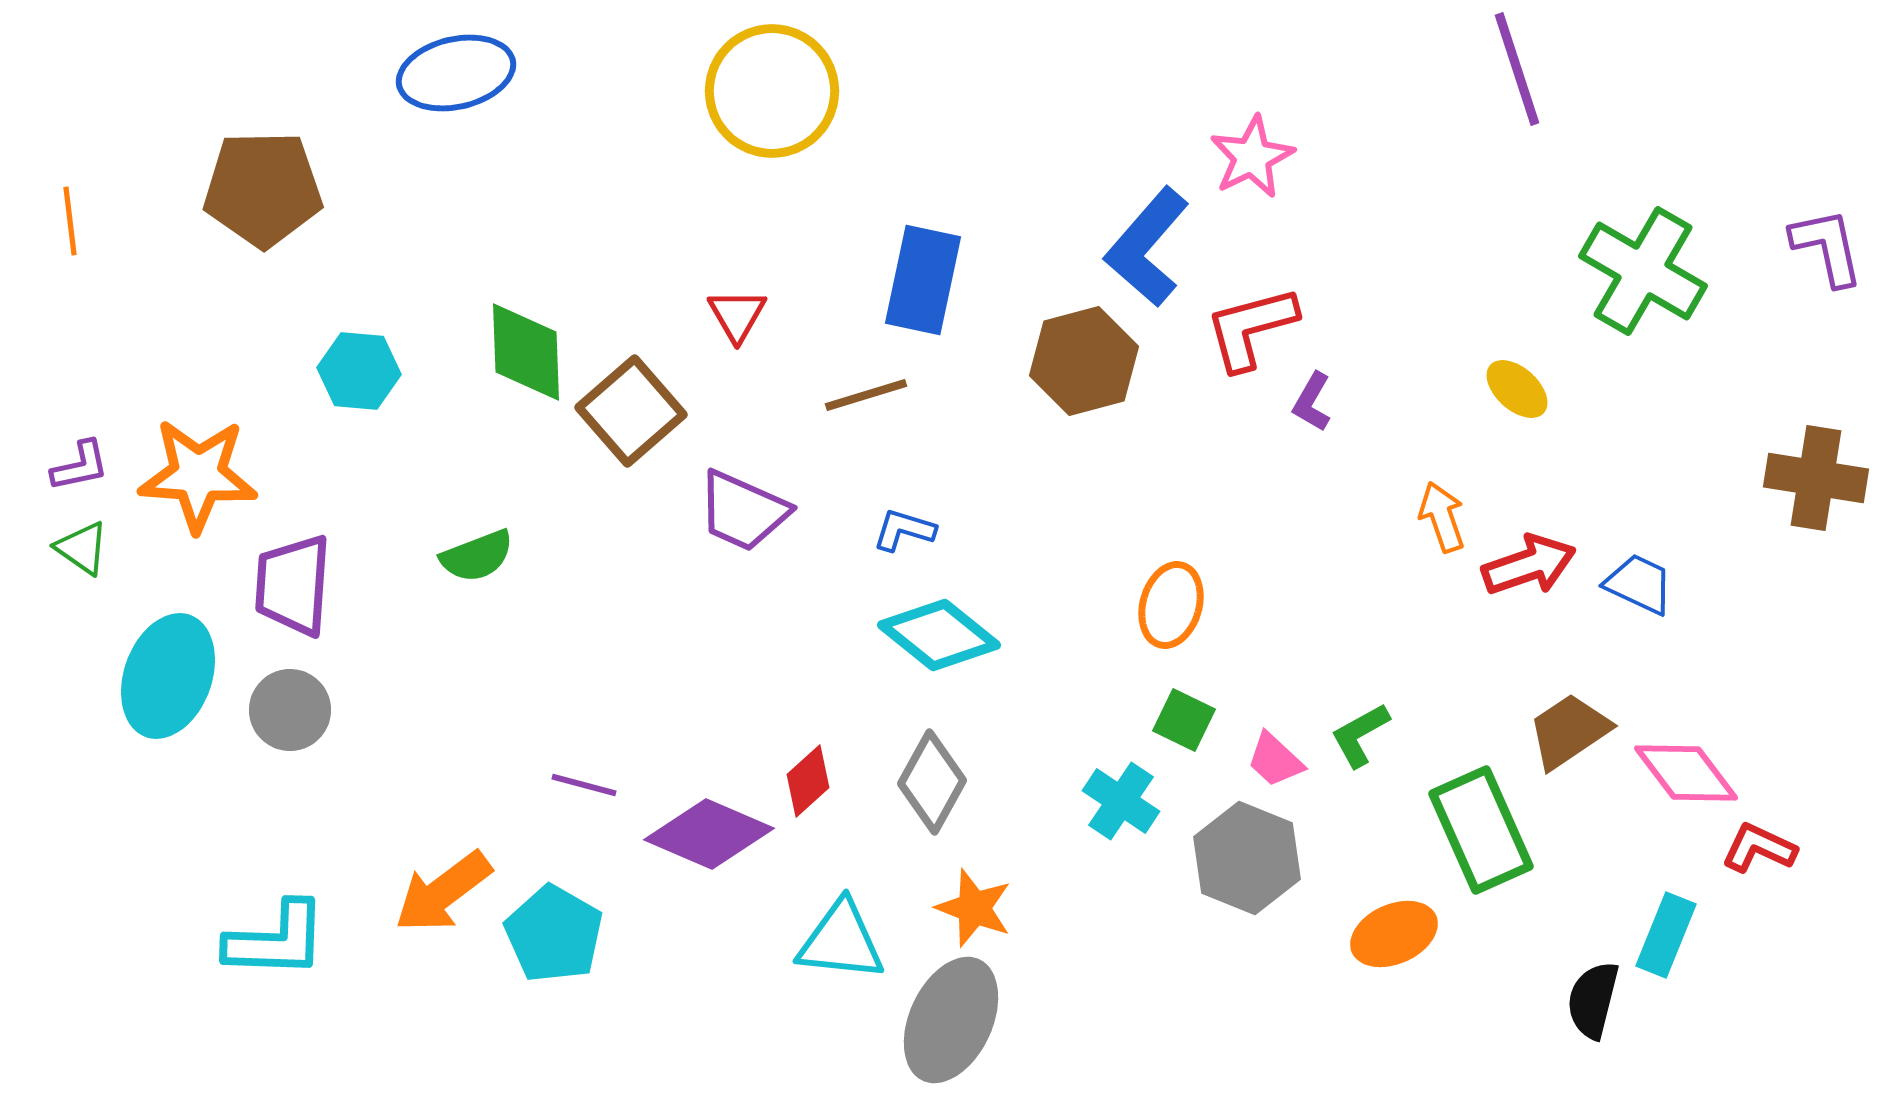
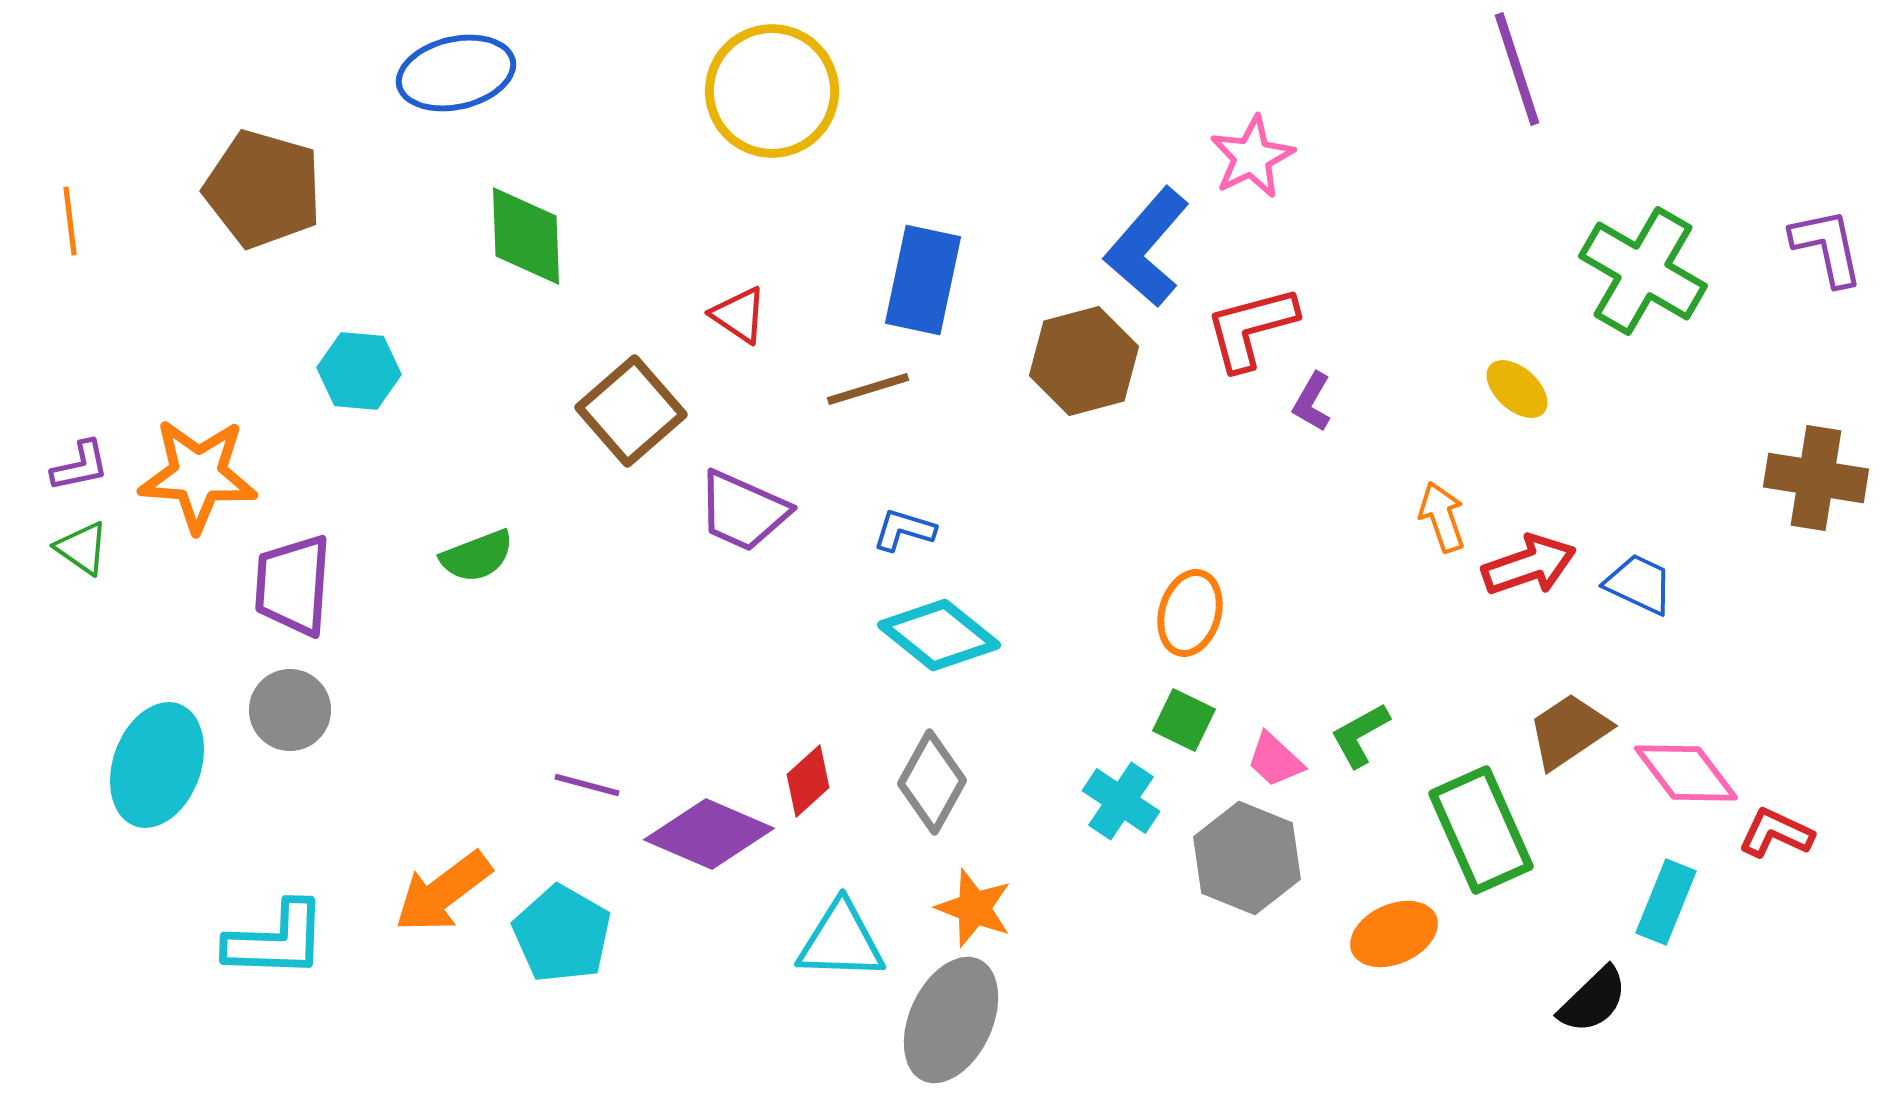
brown pentagon at (263, 189): rotated 17 degrees clockwise
red triangle at (737, 315): moved 2 px right; rotated 26 degrees counterclockwise
green diamond at (526, 352): moved 116 px up
brown line at (866, 395): moved 2 px right, 6 px up
orange ellipse at (1171, 605): moved 19 px right, 8 px down
cyan ellipse at (168, 676): moved 11 px left, 89 px down
purple line at (584, 785): moved 3 px right
red L-shape at (1759, 848): moved 17 px right, 15 px up
cyan pentagon at (554, 934): moved 8 px right
cyan rectangle at (1666, 935): moved 33 px up
cyan triangle at (841, 941): rotated 4 degrees counterclockwise
black semicircle at (1593, 1000): rotated 148 degrees counterclockwise
